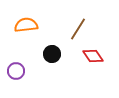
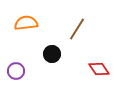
orange semicircle: moved 2 px up
brown line: moved 1 px left
red diamond: moved 6 px right, 13 px down
